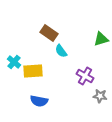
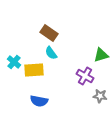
green triangle: moved 16 px down
cyan semicircle: moved 10 px left, 2 px down
yellow rectangle: moved 1 px right, 1 px up
